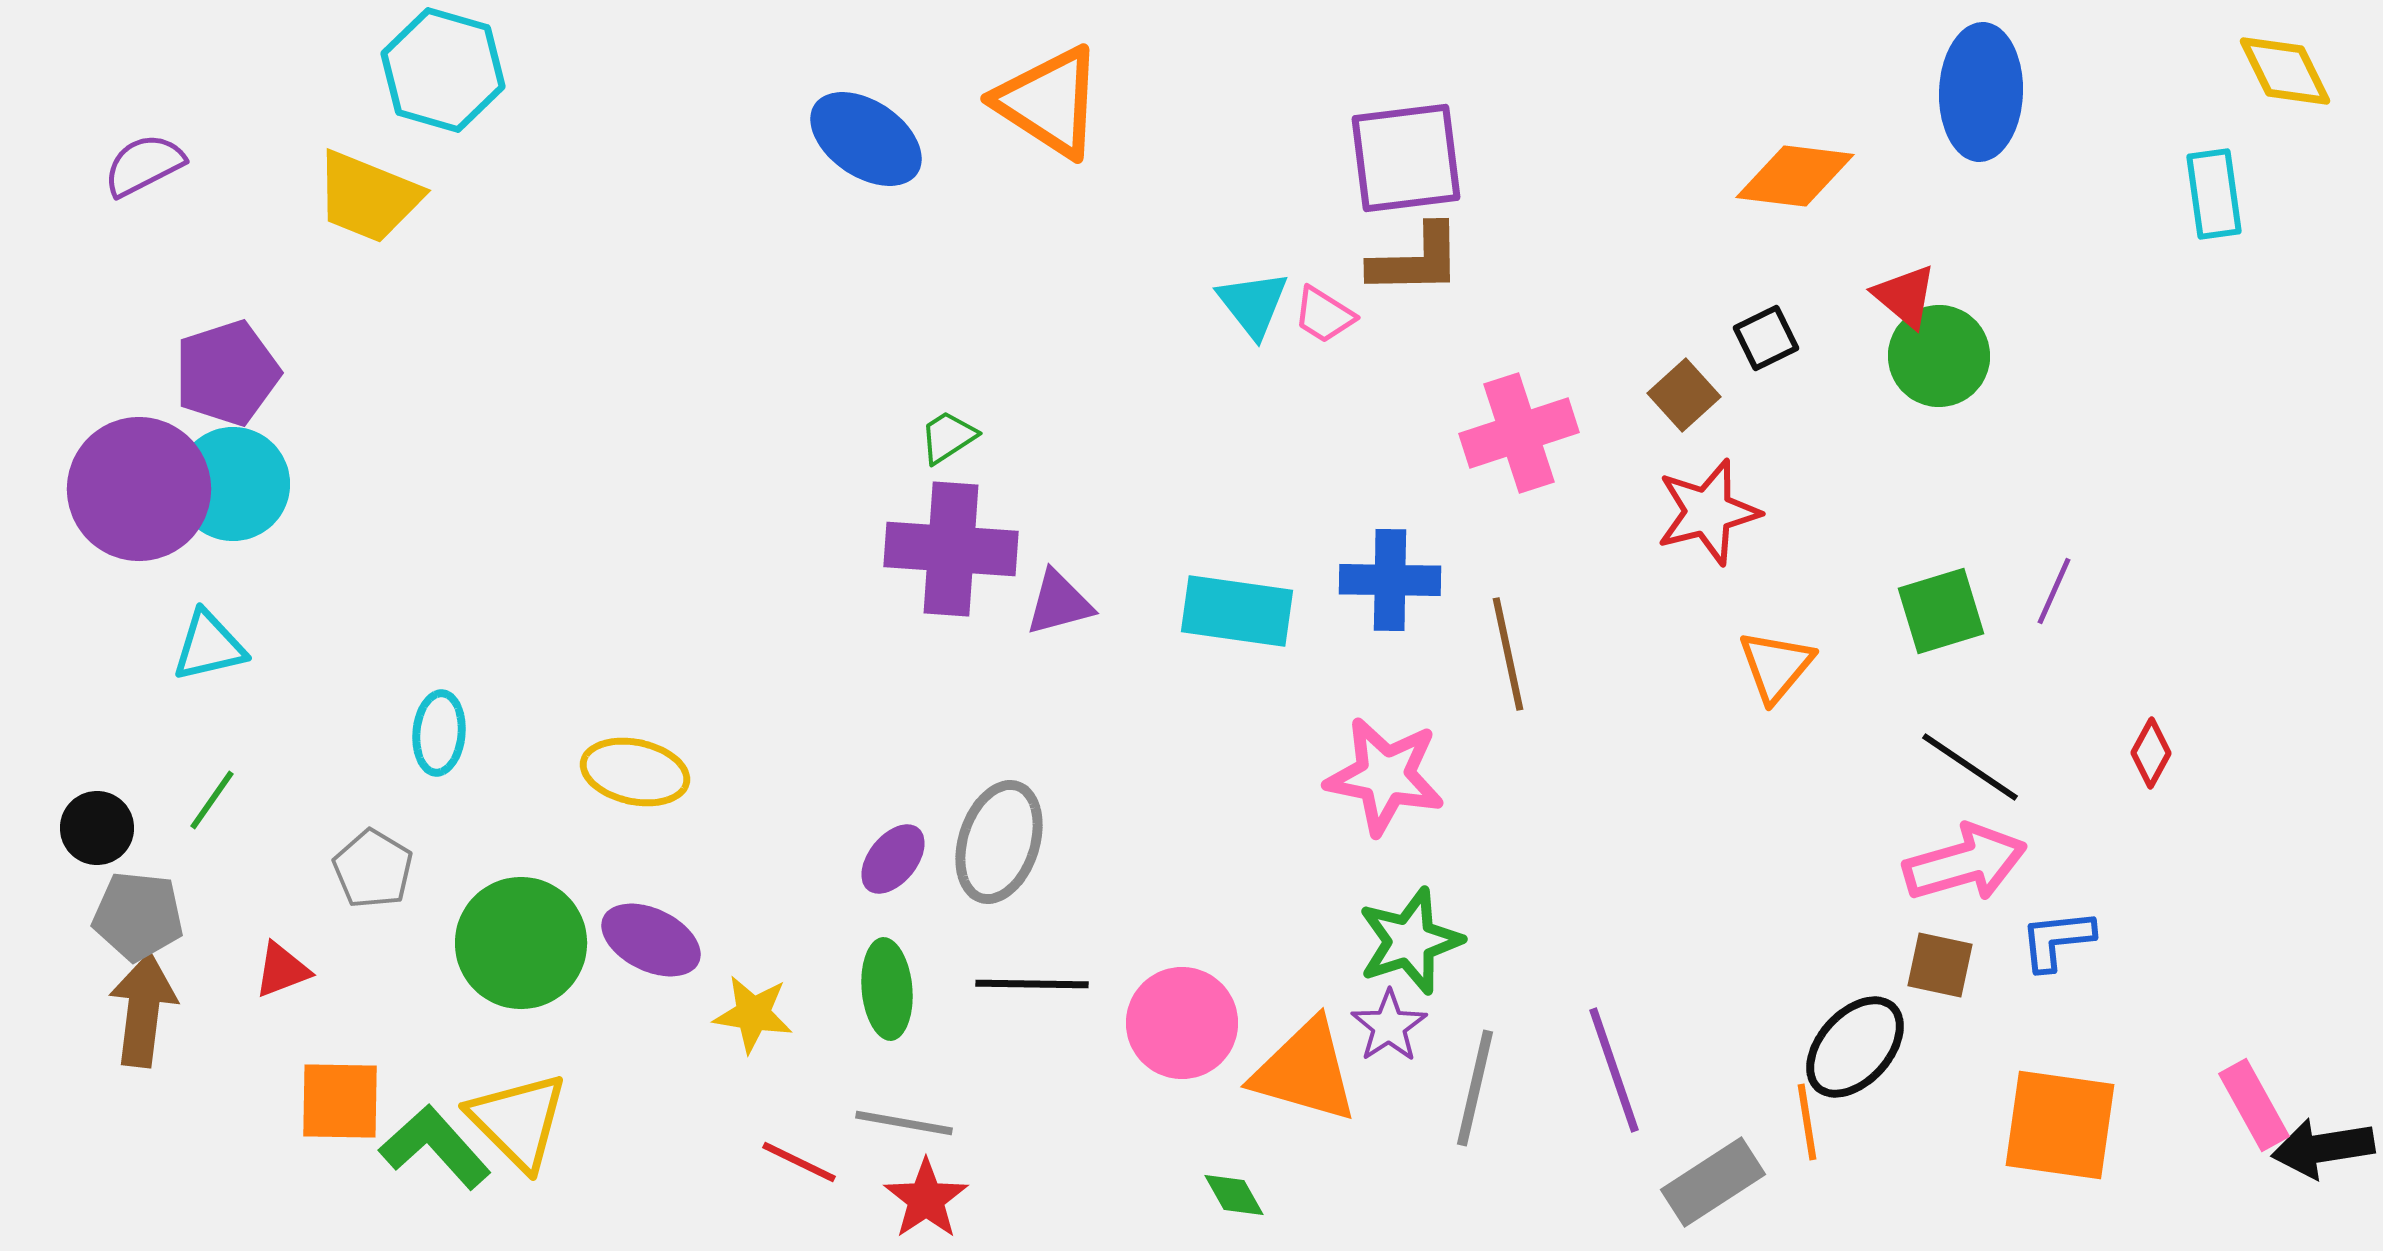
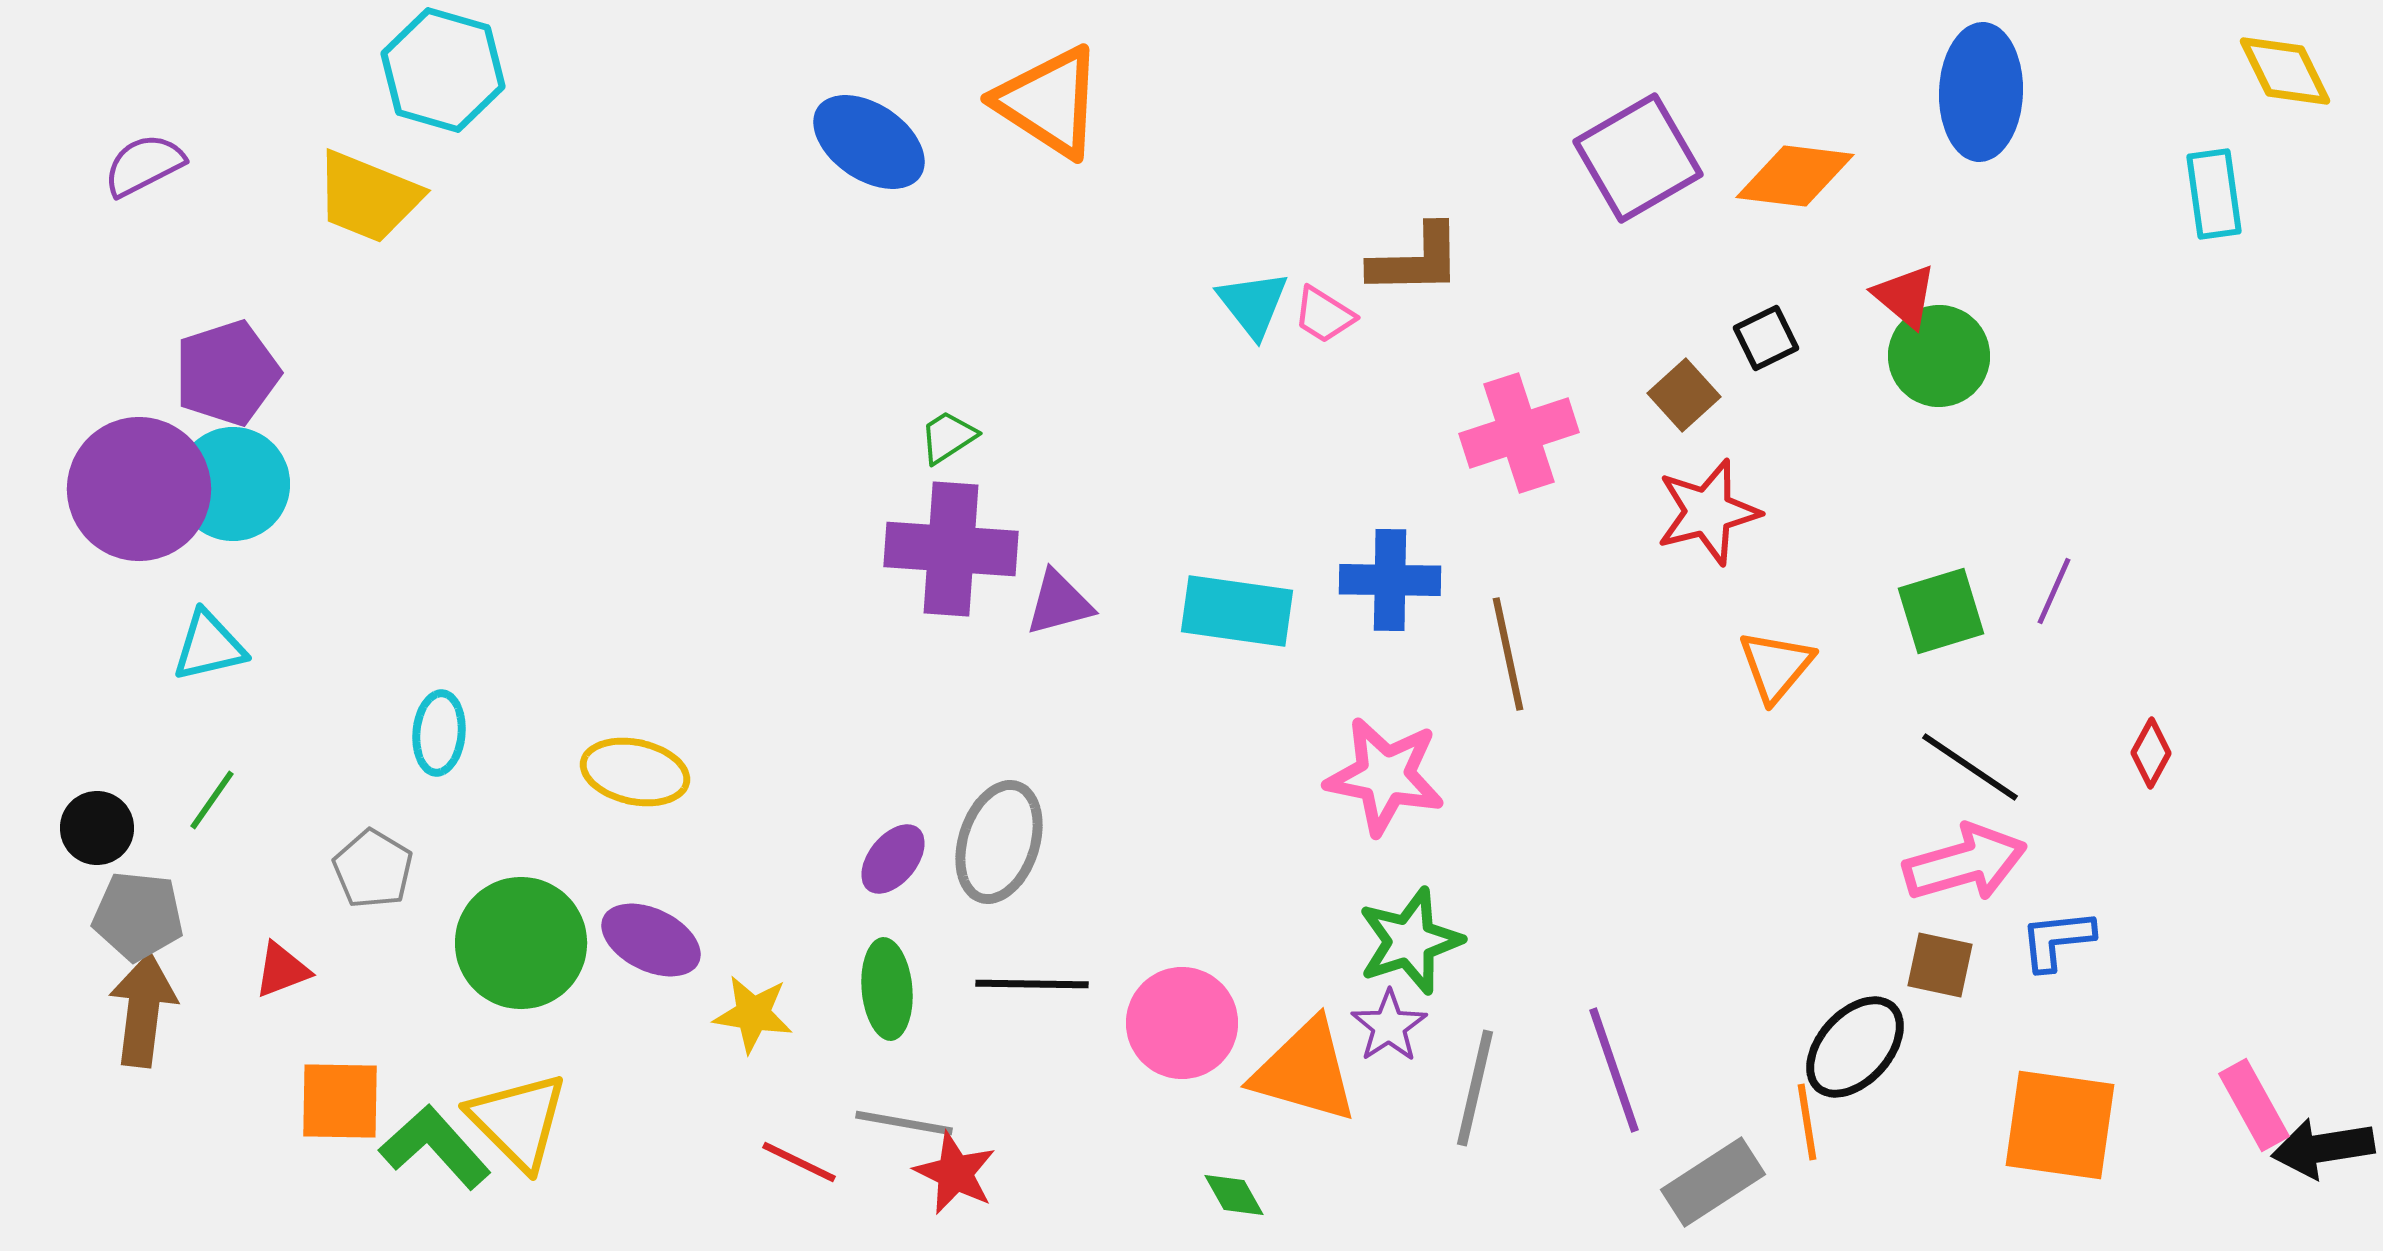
blue ellipse at (866, 139): moved 3 px right, 3 px down
purple square at (1406, 158): moved 232 px right; rotated 23 degrees counterclockwise
red star at (926, 1199): moved 29 px right, 26 px up; rotated 12 degrees counterclockwise
